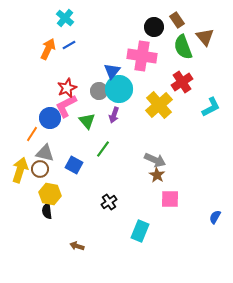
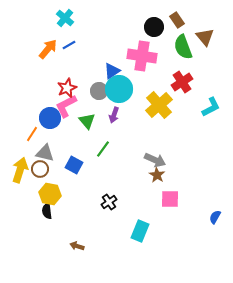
orange arrow: rotated 15 degrees clockwise
blue triangle: rotated 18 degrees clockwise
